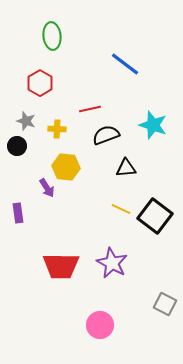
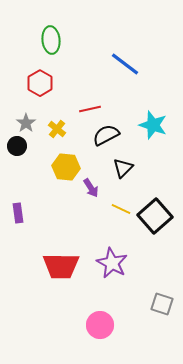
green ellipse: moved 1 px left, 4 px down
gray star: moved 2 px down; rotated 18 degrees clockwise
yellow cross: rotated 36 degrees clockwise
black semicircle: rotated 8 degrees counterclockwise
black triangle: moved 3 px left; rotated 40 degrees counterclockwise
purple arrow: moved 44 px right
black square: rotated 12 degrees clockwise
gray square: moved 3 px left; rotated 10 degrees counterclockwise
